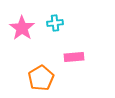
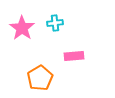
pink rectangle: moved 1 px up
orange pentagon: moved 1 px left
